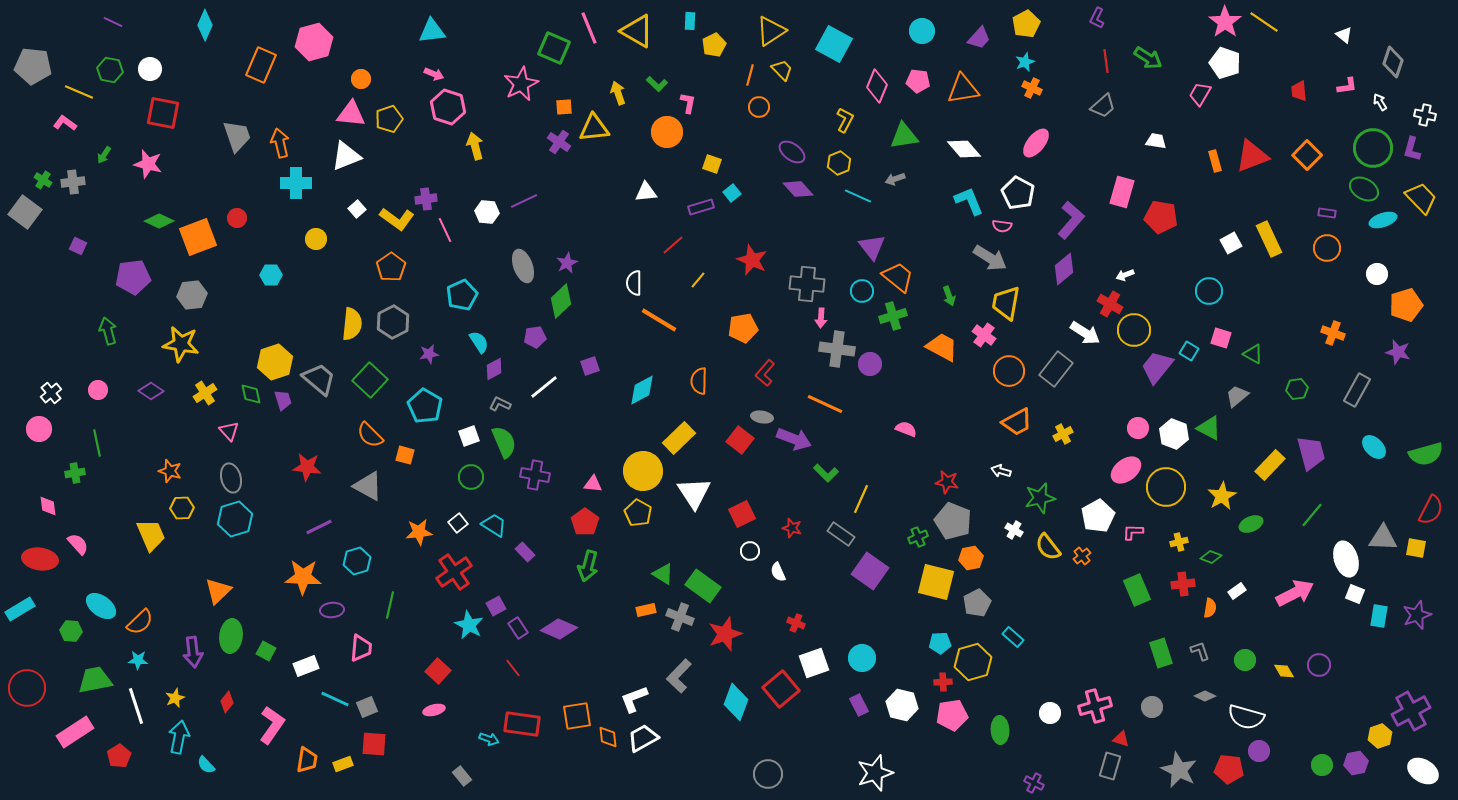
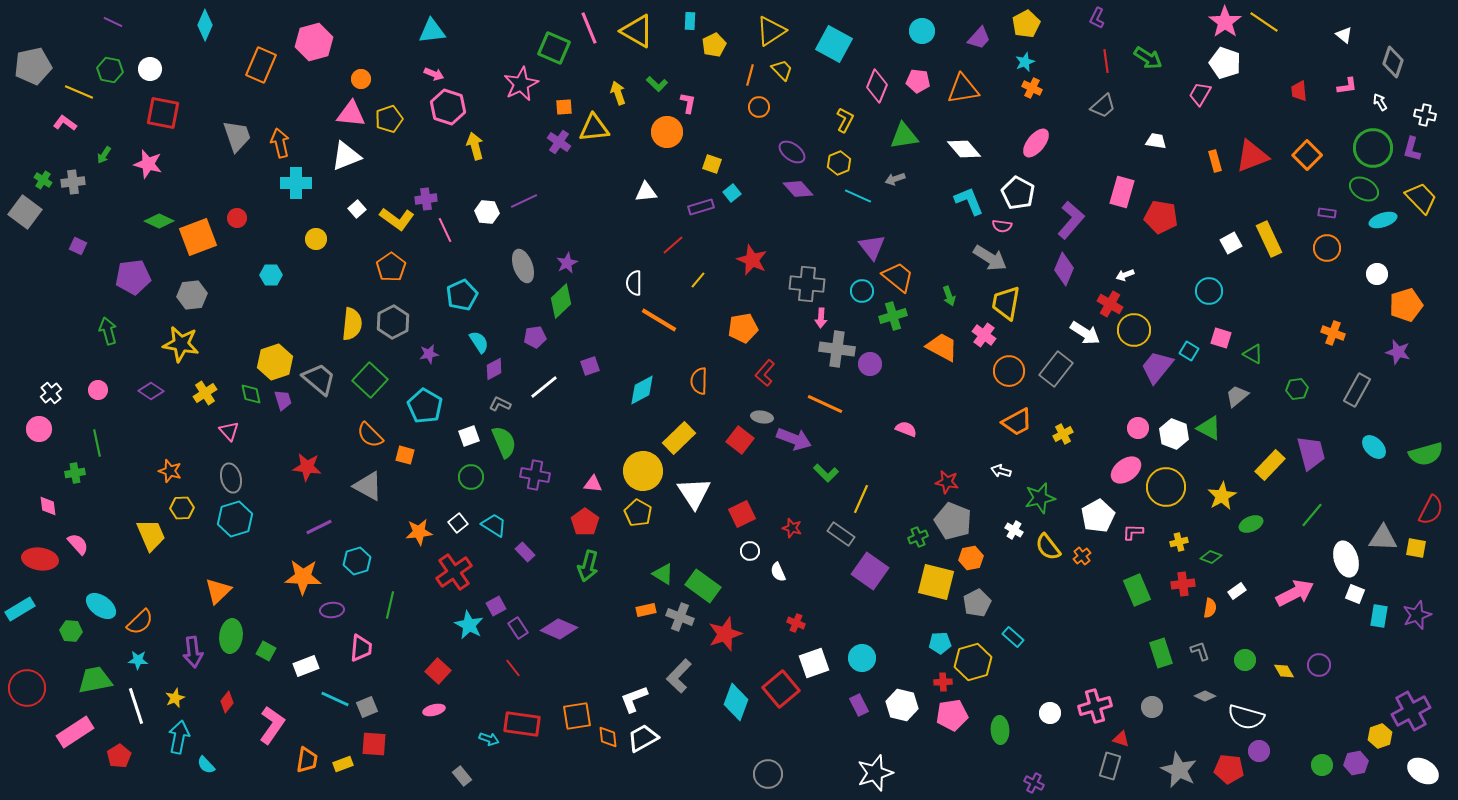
gray pentagon at (33, 66): rotated 18 degrees counterclockwise
purple diamond at (1064, 269): rotated 28 degrees counterclockwise
